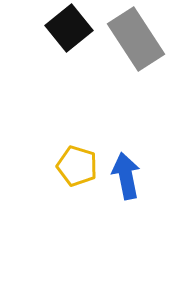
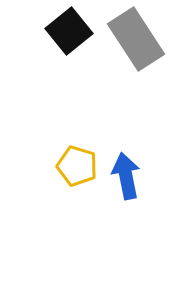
black square: moved 3 px down
